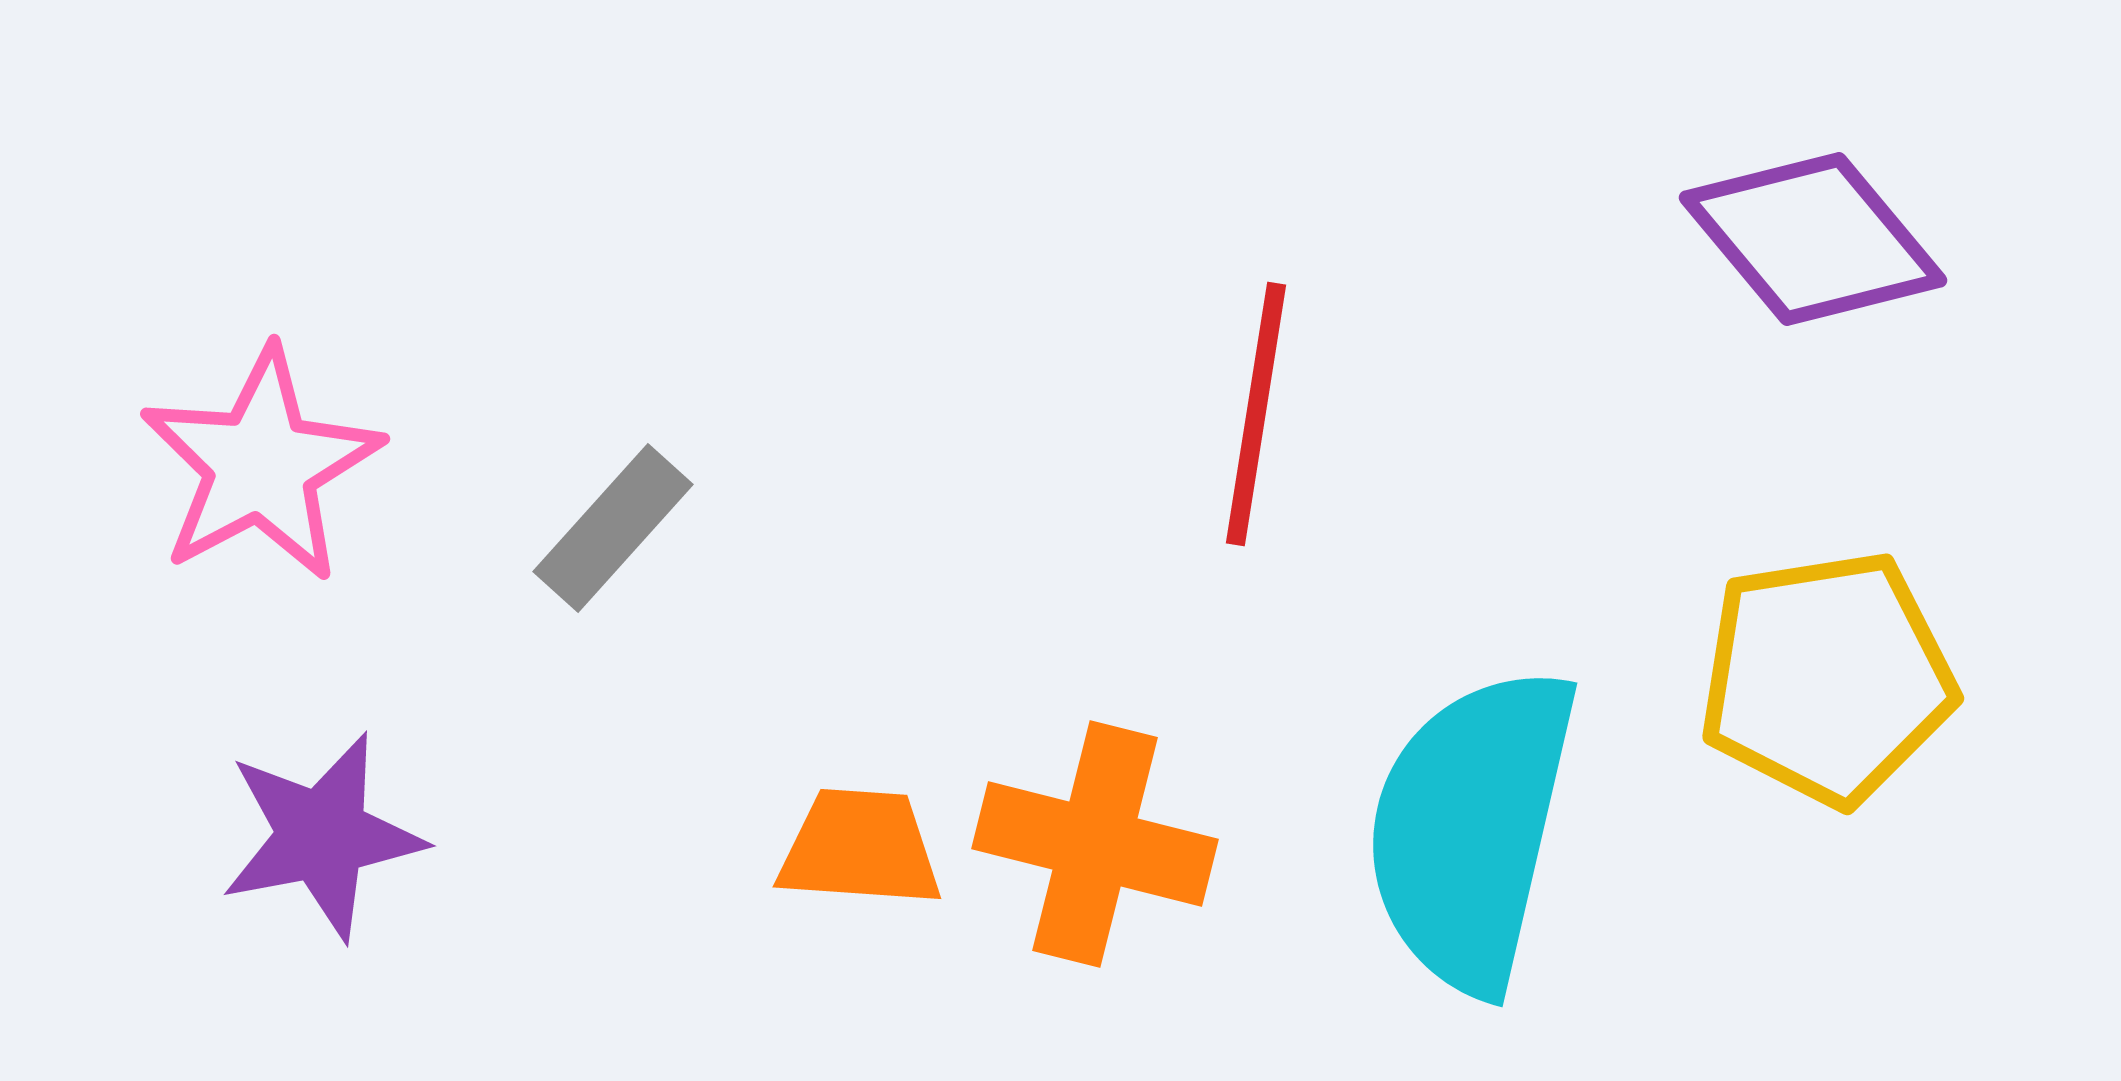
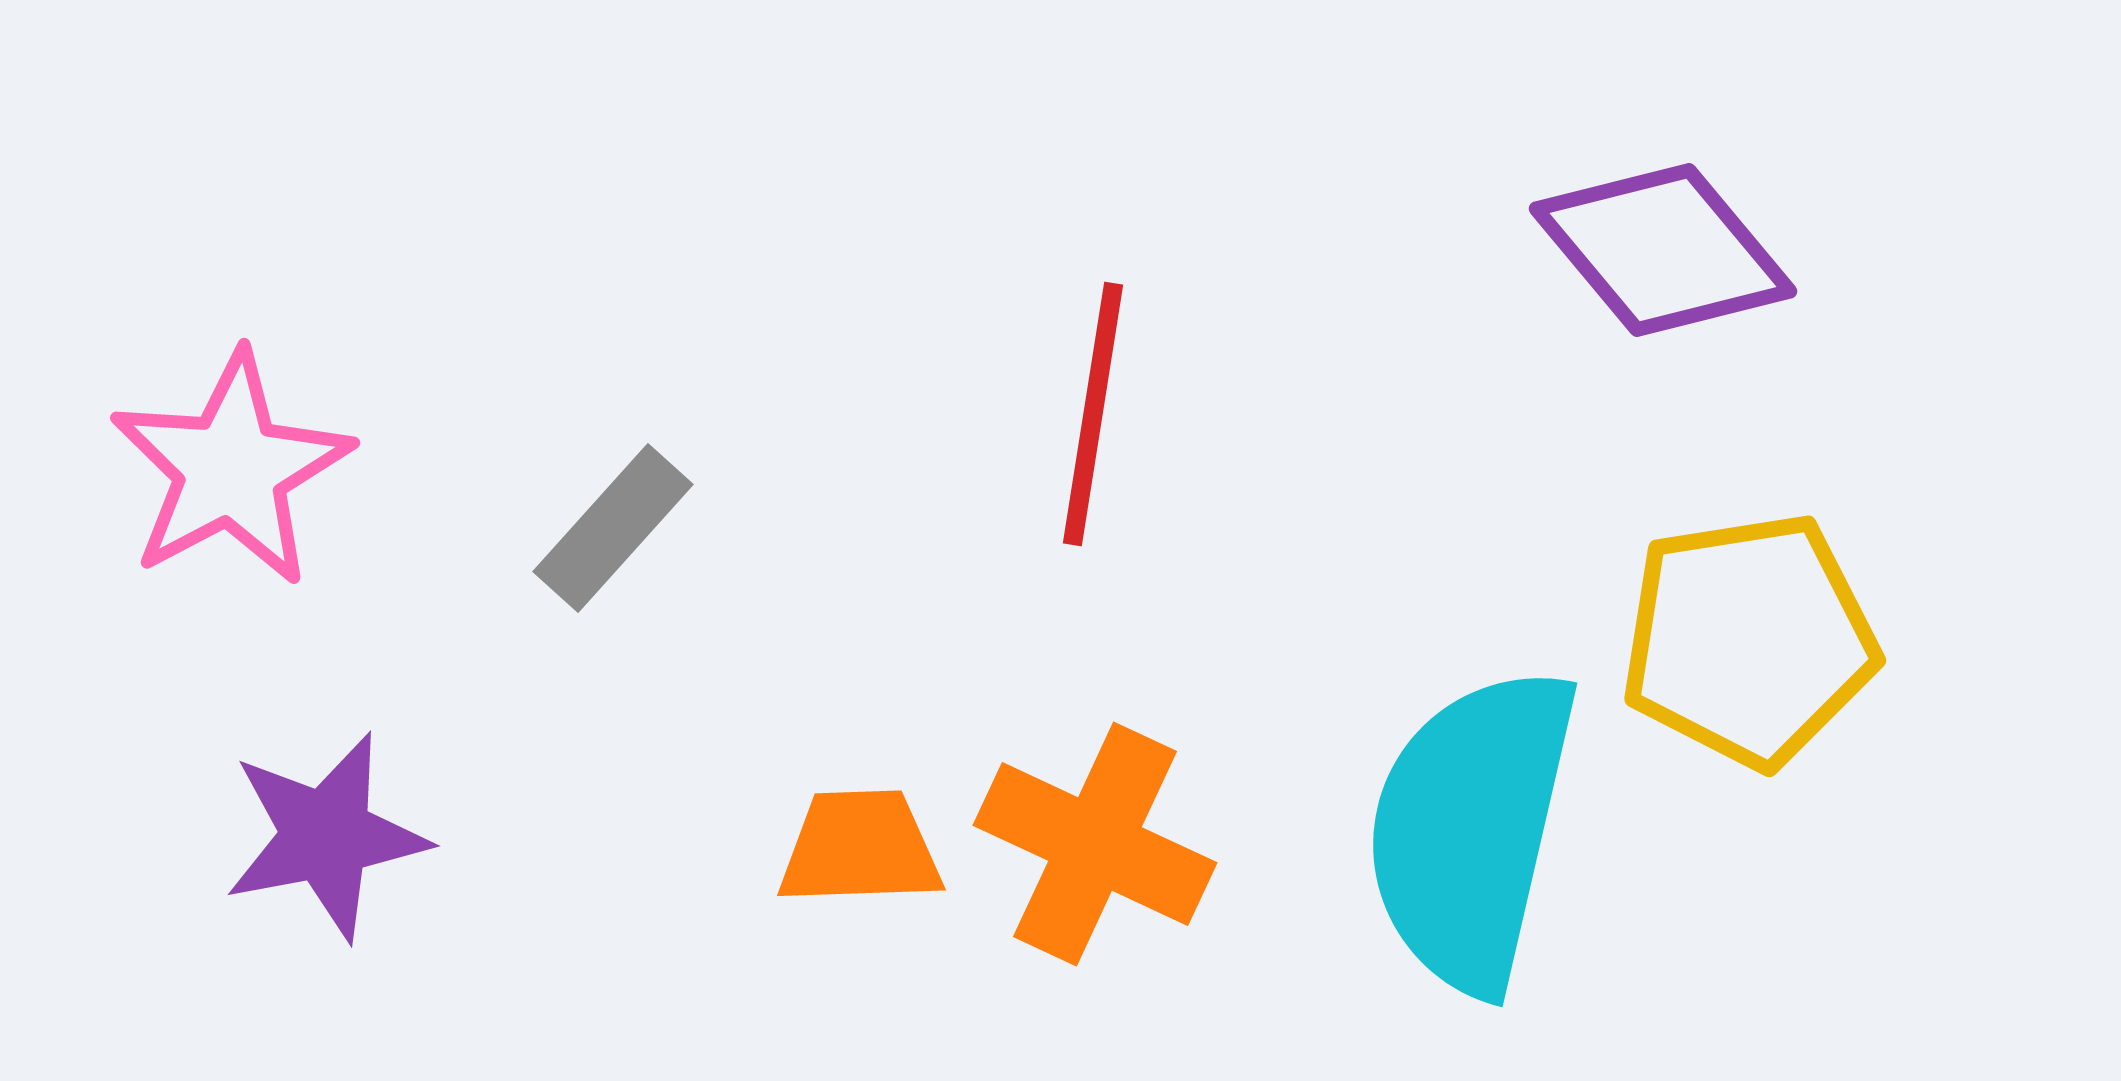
purple diamond: moved 150 px left, 11 px down
red line: moved 163 px left
pink star: moved 30 px left, 4 px down
yellow pentagon: moved 78 px left, 38 px up
purple star: moved 4 px right
orange cross: rotated 11 degrees clockwise
orange trapezoid: rotated 6 degrees counterclockwise
